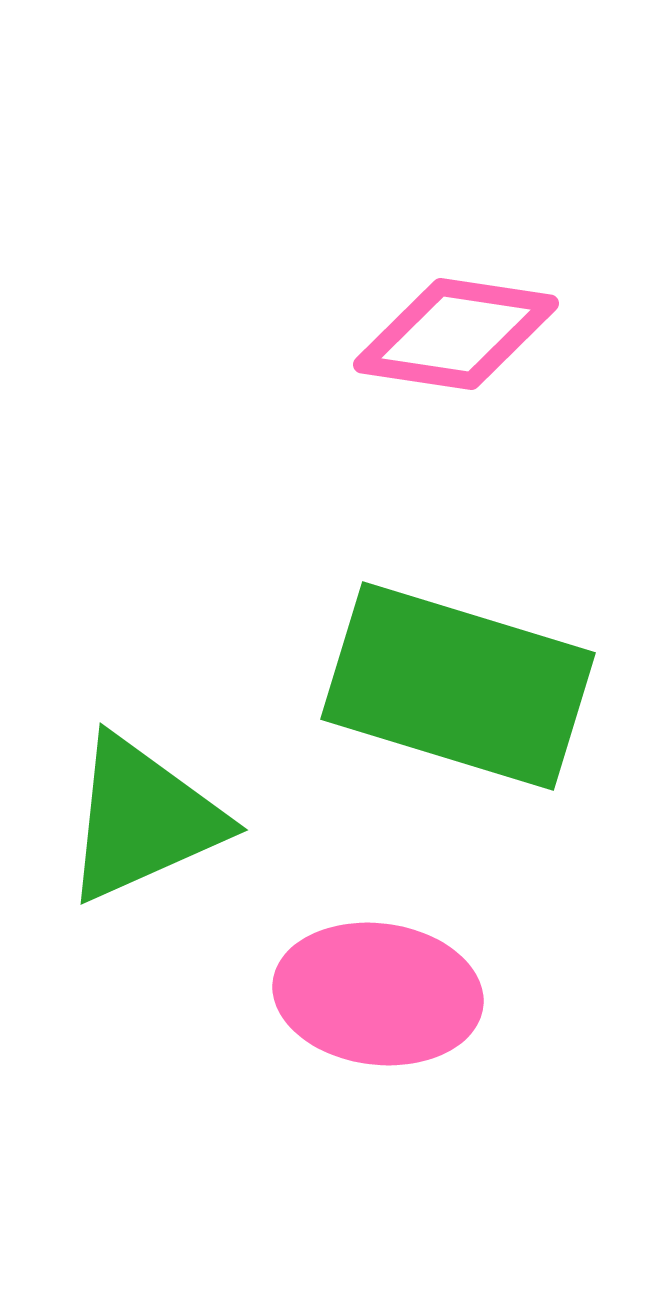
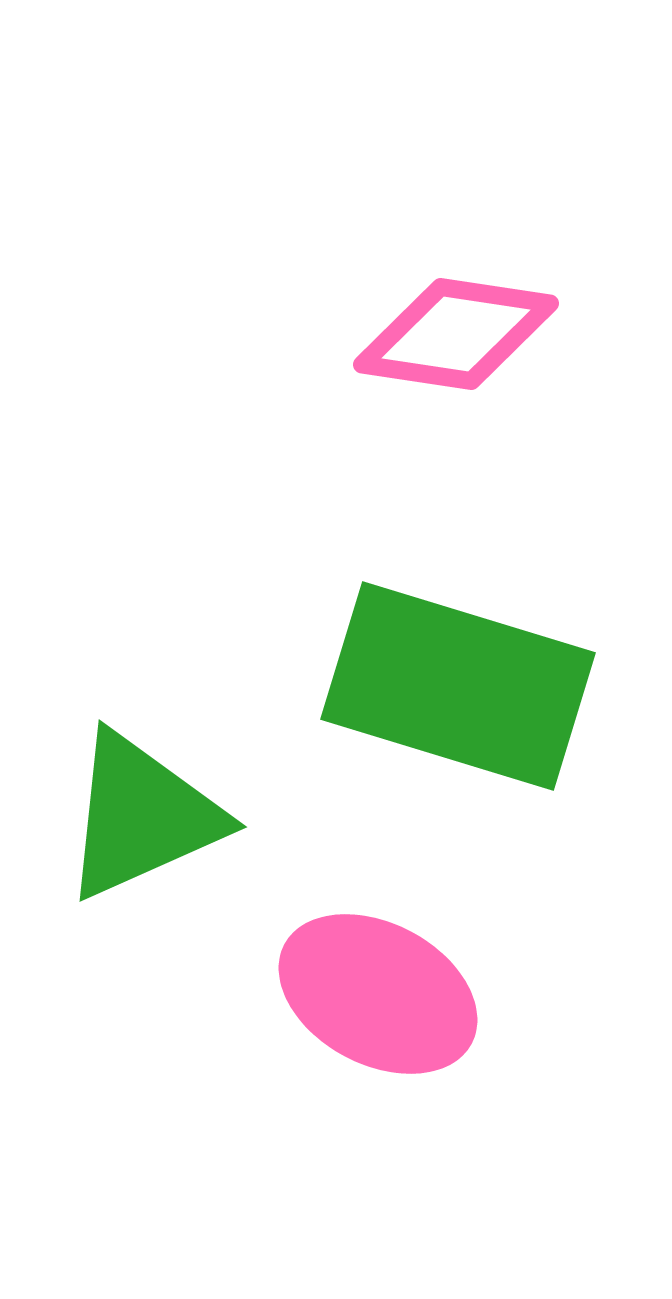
green triangle: moved 1 px left, 3 px up
pink ellipse: rotated 21 degrees clockwise
